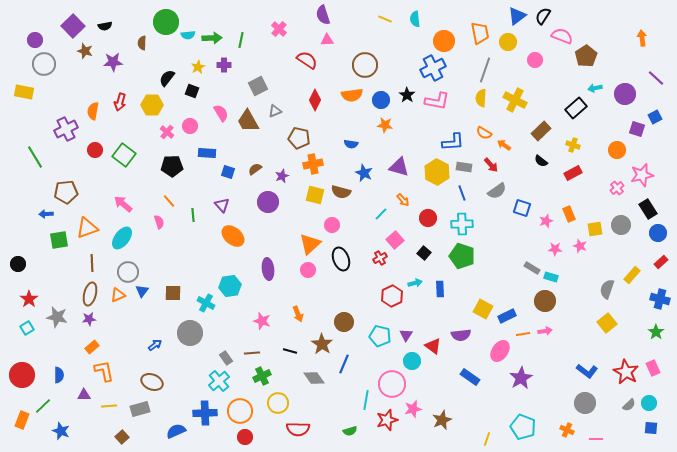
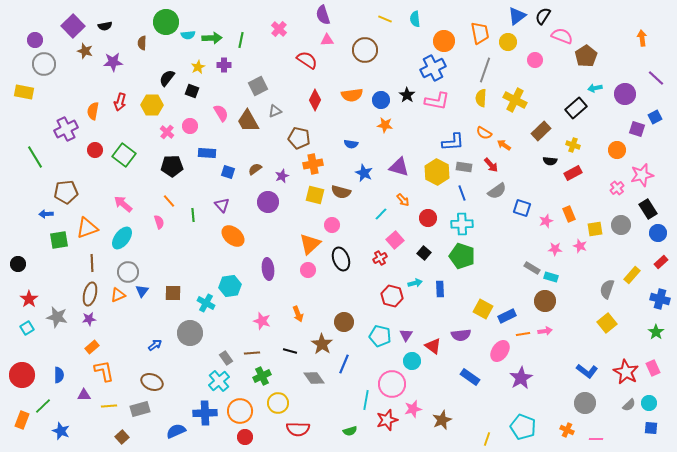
brown circle at (365, 65): moved 15 px up
black semicircle at (541, 161): moved 9 px right; rotated 32 degrees counterclockwise
red hexagon at (392, 296): rotated 20 degrees counterclockwise
